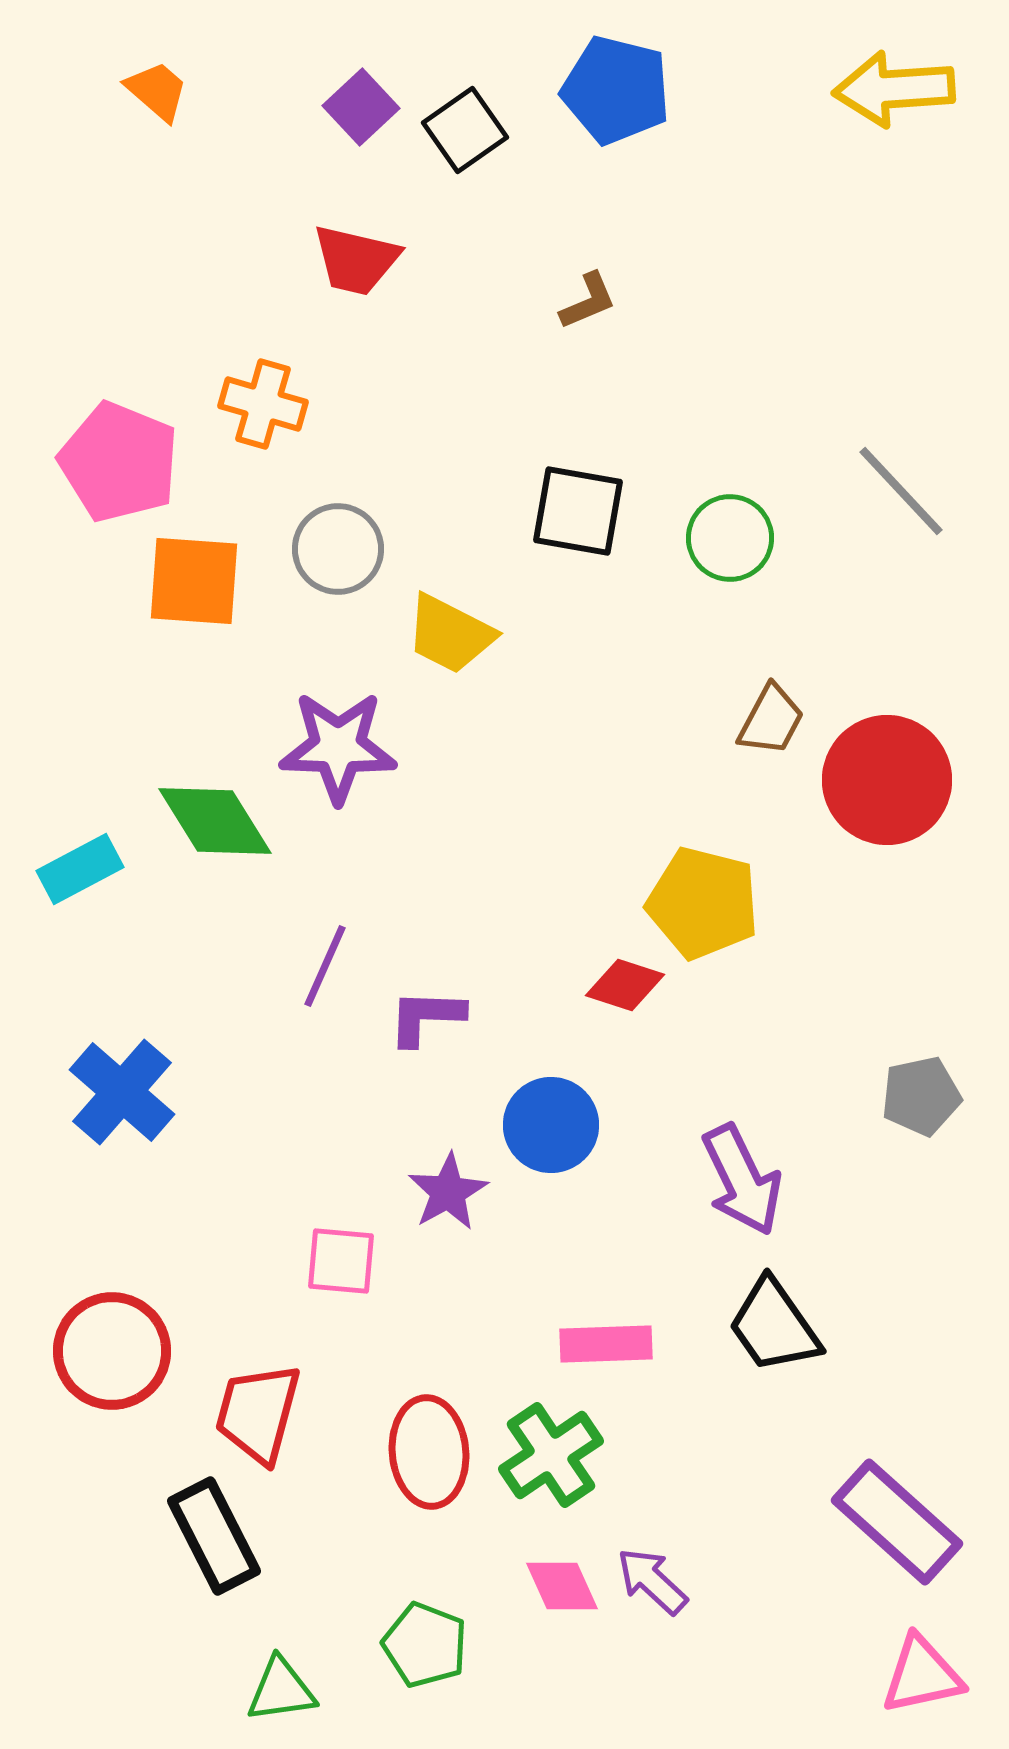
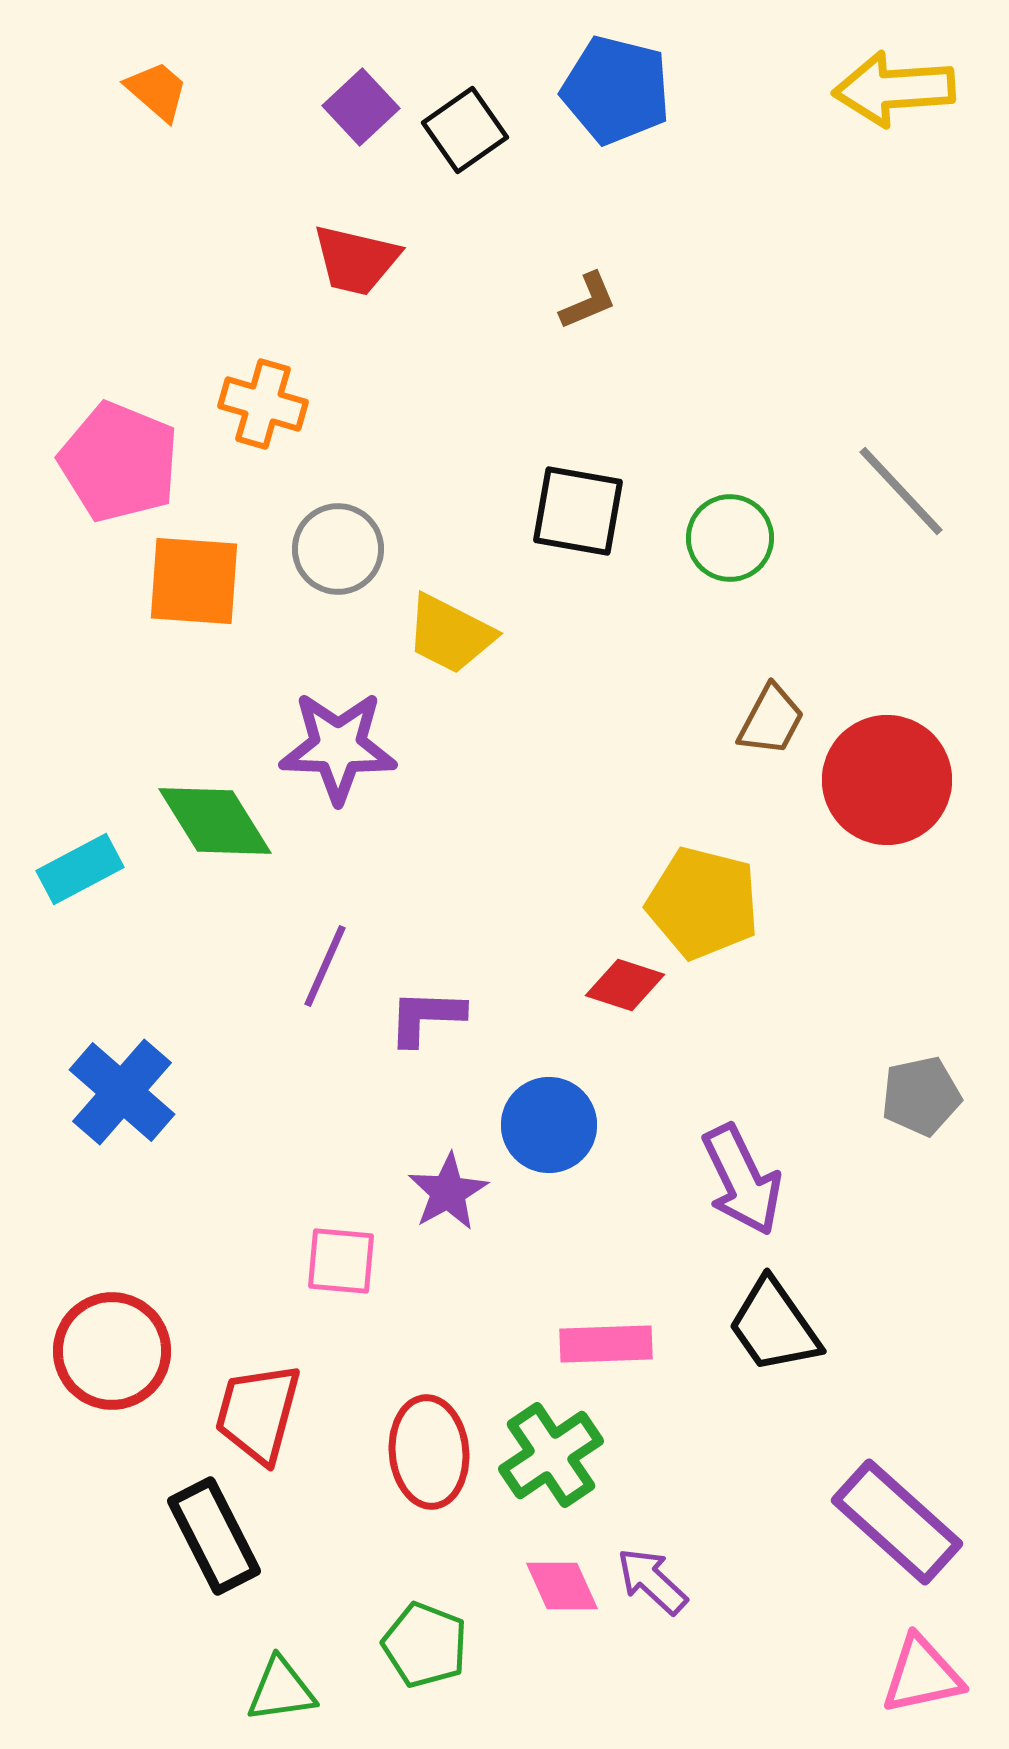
blue circle at (551, 1125): moved 2 px left
